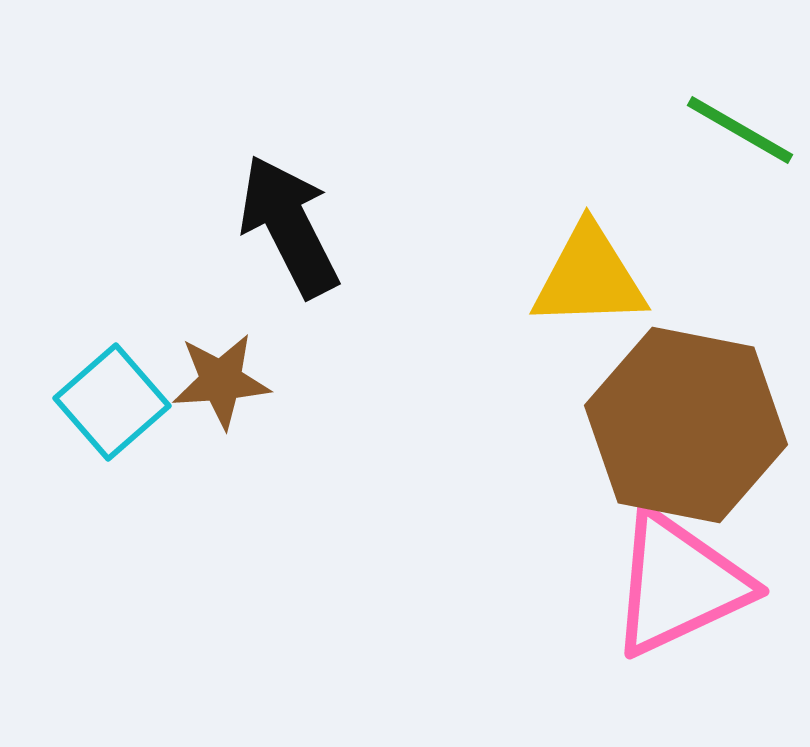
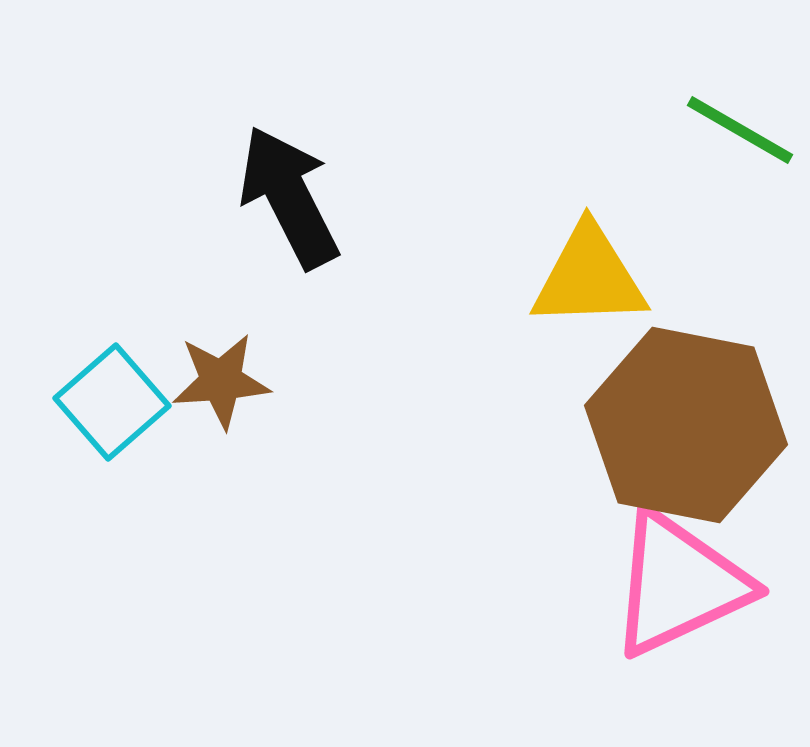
black arrow: moved 29 px up
